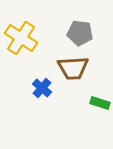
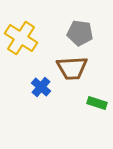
brown trapezoid: moved 1 px left
blue cross: moved 1 px left, 1 px up
green rectangle: moved 3 px left
